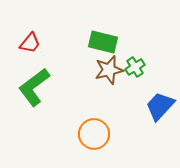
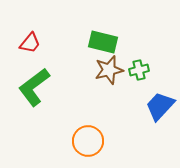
green cross: moved 4 px right, 3 px down; rotated 18 degrees clockwise
orange circle: moved 6 px left, 7 px down
